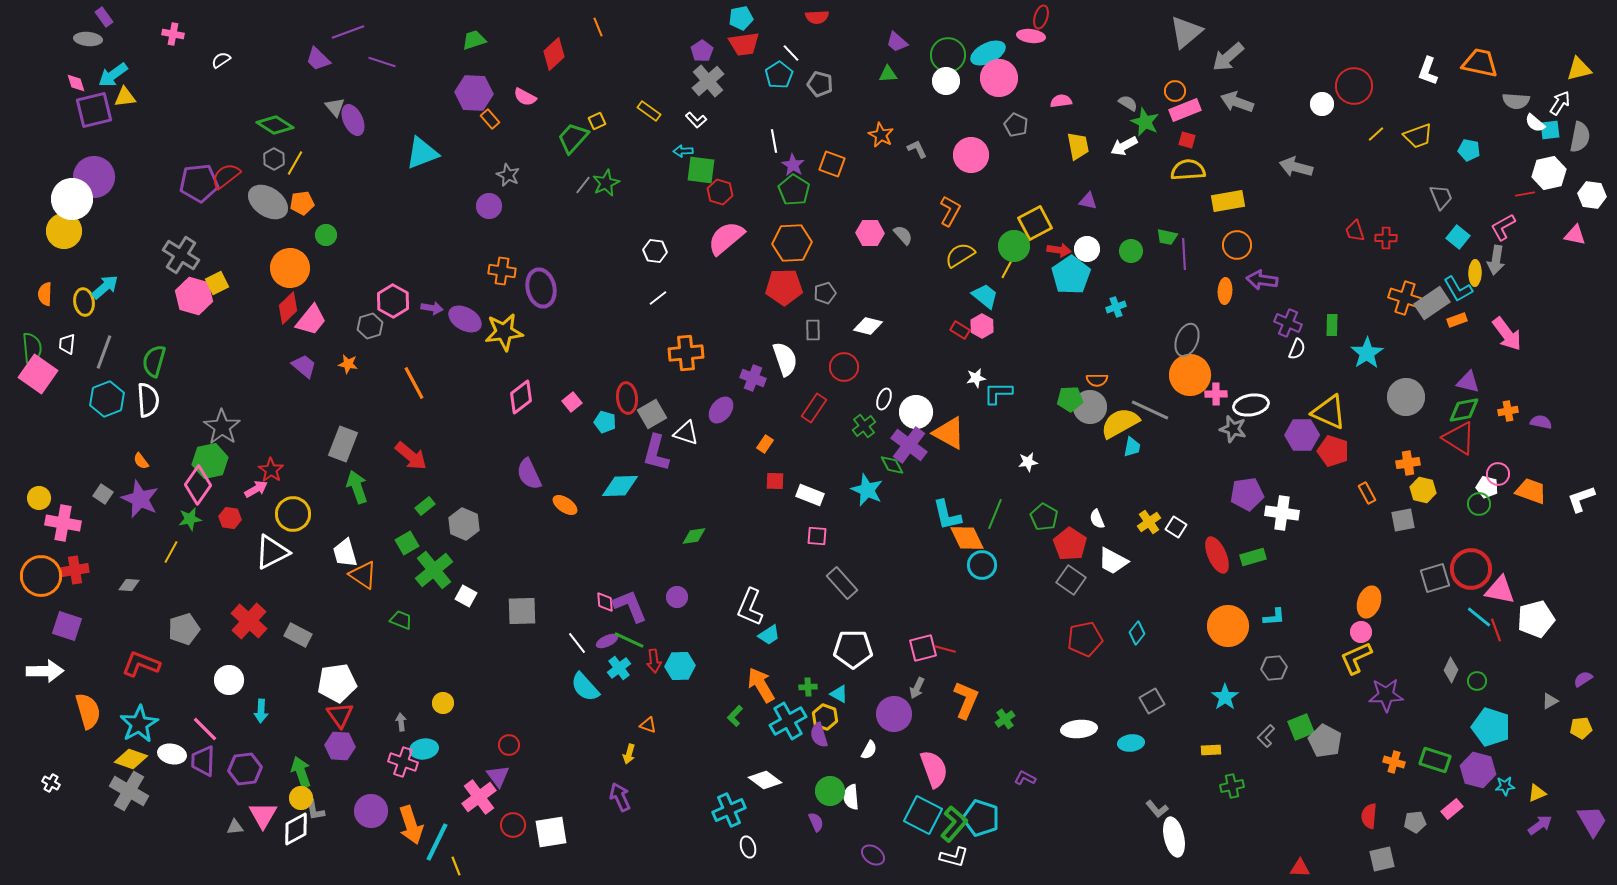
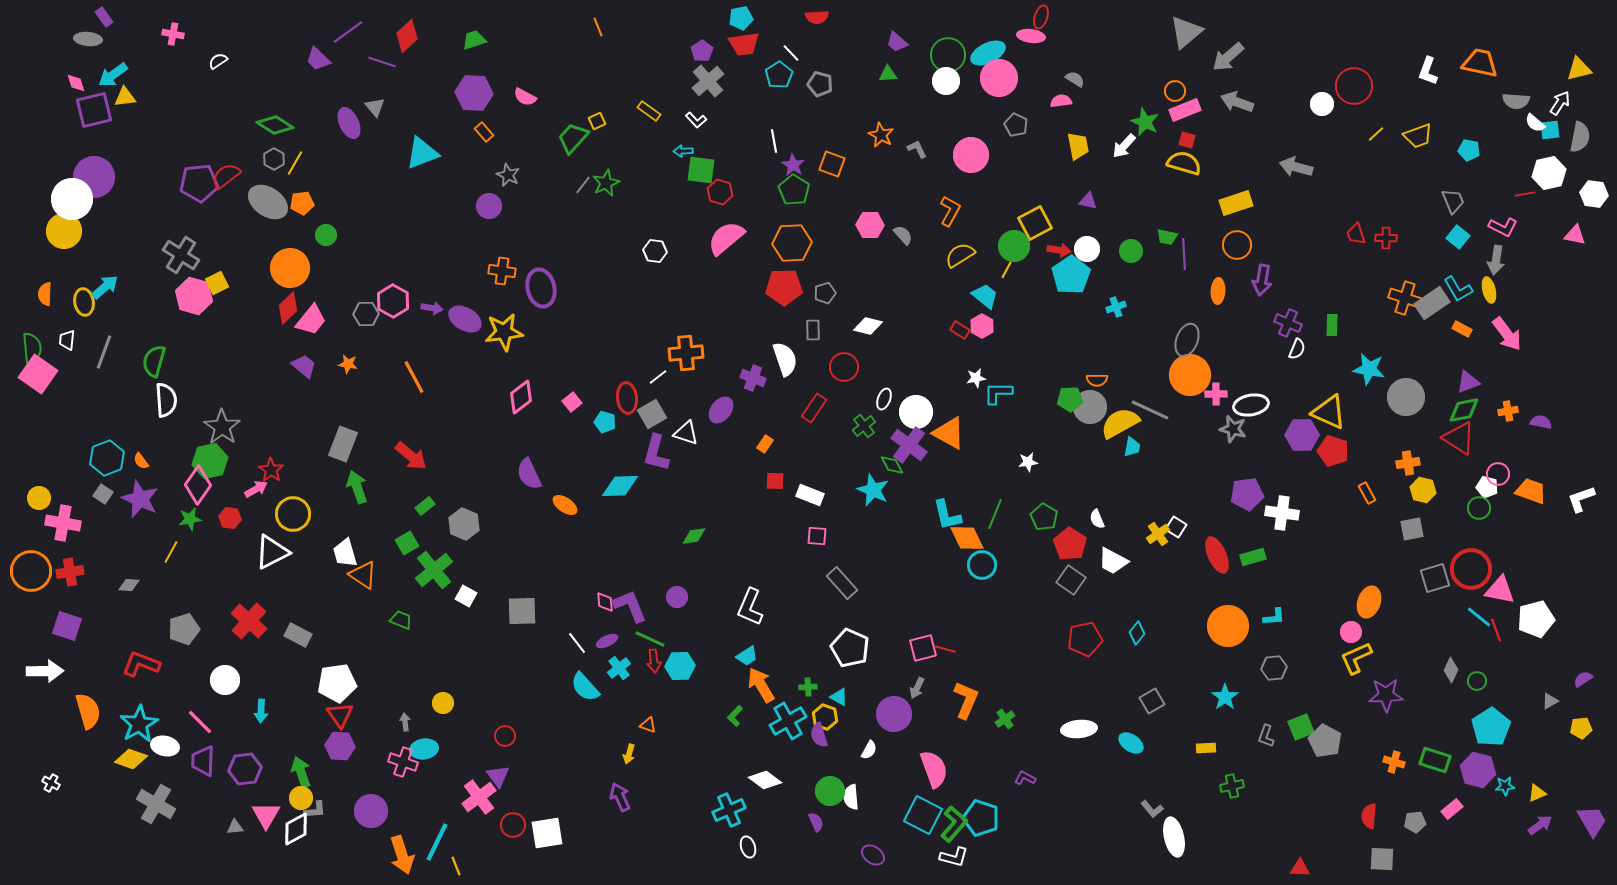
purple line at (348, 32): rotated 16 degrees counterclockwise
red diamond at (554, 54): moved 147 px left, 18 px up
white semicircle at (221, 60): moved 3 px left, 1 px down
gray semicircle at (1128, 103): moved 53 px left, 24 px up
gray triangle at (335, 107): moved 40 px right
orange rectangle at (490, 119): moved 6 px left, 13 px down
purple ellipse at (353, 120): moved 4 px left, 3 px down
white arrow at (1124, 146): rotated 20 degrees counterclockwise
yellow semicircle at (1188, 170): moved 4 px left, 7 px up; rotated 20 degrees clockwise
white hexagon at (1592, 195): moved 2 px right, 1 px up
gray trapezoid at (1441, 197): moved 12 px right, 4 px down
yellow rectangle at (1228, 201): moved 8 px right, 2 px down; rotated 8 degrees counterclockwise
pink L-shape at (1503, 227): rotated 124 degrees counterclockwise
red trapezoid at (1355, 231): moved 1 px right, 3 px down
pink hexagon at (870, 233): moved 8 px up
yellow ellipse at (1475, 273): moved 14 px right, 17 px down; rotated 15 degrees counterclockwise
purple arrow at (1262, 280): rotated 88 degrees counterclockwise
orange ellipse at (1225, 291): moved 7 px left
white line at (658, 298): moved 79 px down
orange rectangle at (1457, 320): moved 5 px right, 9 px down; rotated 48 degrees clockwise
gray hexagon at (370, 326): moved 4 px left, 12 px up; rotated 15 degrees clockwise
white trapezoid at (67, 344): moved 4 px up
cyan star at (1367, 353): moved 2 px right, 16 px down; rotated 28 degrees counterclockwise
purple triangle at (1468, 382): rotated 35 degrees counterclockwise
orange line at (414, 383): moved 6 px up
cyan hexagon at (107, 399): moved 59 px down
white semicircle at (148, 400): moved 18 px right
cyan star at (867, 490): moved 6 px right
green circle at (1479, 504): moved 4 px down
gray square at (1403, 520): moved 9 px right, 9 px down
yellow cross at (1149, 522): moved 9 px right, 12 px down
red cross at (75, 570): moved 5 px left, 2 px down
orange circle at (41, 576): moved 10 px left, 5 px up
pink circle at (1361, 632): moved 10 px left
cyan trapezoid at (769, 635): moved 22 px left, 21 px down
green line at (629, 640): moved 21 px right, 1 px up
white pentagon at (853, 649): moved 3 px left, 1 px up; rotated 24 degrees clockwise
white circle at (229, 680): moved 4 px left
cyan triangle at (839, 694): moved 3 px down
gray arrow at (401, 722): moved 4 px right
cyan pentagon at (1491, 727): rotated 21 degrees clockwise
pink line at (205, 729): moved 5 px left, 7 px up
gray L-shape at (1266, 736): rotated 25 degrees counterclockwise
cyan ellipse at (1131, 743): rotated 40 degrees clockwise
red circle at (509, 745): moved 4 px left, 9 px up
yellow rectangle at (1211, 750): moved 5 px left, 2 px up
white ellipse at (172, 754): moved 7 px left, 8 px up
gray cross at (129, 791): moved 27 px right, 13 px down
gray L-shape at (1157, 809): moved 5 px left
gray L-shape at (315, 810): rotated 85 degrees counterclockwise
pink triangle at (263, 815): moved 3 px right
orange arrow at (411, 825): moved 9 px left, 30 px down
white square at (551, 832): moved 4 px left, 1 px down
gray square at (1382, 859): rotated 16 degrees clockwise
